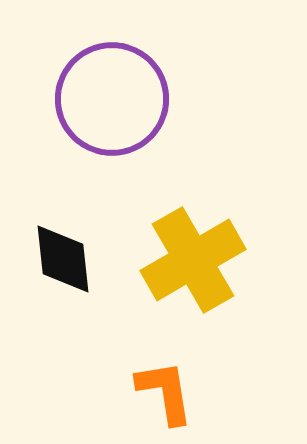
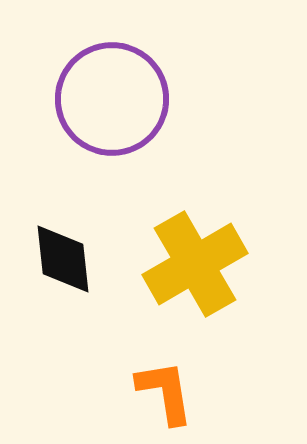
yellow cross: moved 2 px right, 4 px down
